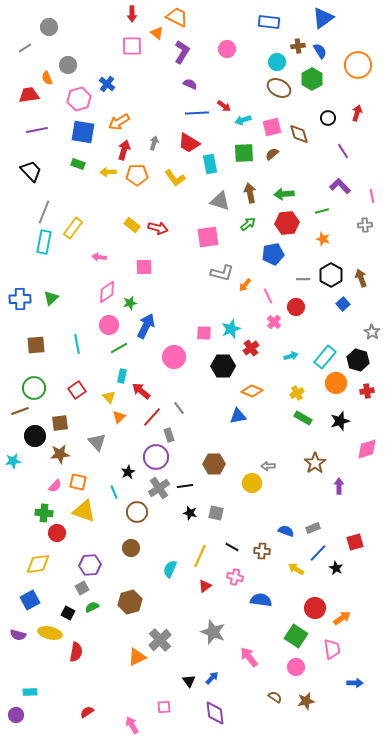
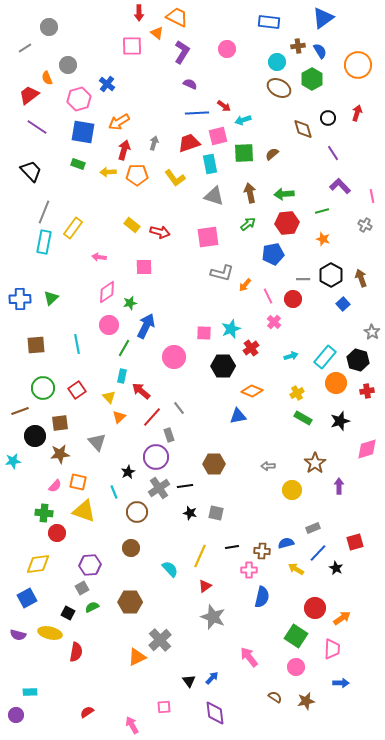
red arrow at (132, 14): moved 7 px right, 1 px up
red trapezoid at (29, 95): rotated 30 degrees counterclockwise
pink square at (272, 127): moved 54 px left, 9 px down
purple line at (37, 130): moved 3 px up; rotated 45 degrees clockwise
brown diamond at (299, 134): moved 4 px right, 5 px up
red trapezoid at (189, 143): rotated 130 degrees clockwise
purple line at (343, 151): moved 10 px left, 2 px down
gray triangle at (220, 201): moved 6 px left, 5 px up
gray cross at (365, 225): rotated 32 degrees clockwise
red arrow at (158, 228): moved 2 px right, 4 px down
red circle at (296, 307): moved 3 px left, 8 px up
green line at (119, 348): moved 5 px right; rotated 30 degrees counterclockwise
green circle at (34, 388): moved 9 px right
yellow circle at (252, 483): moved 40 px right, 7 px down
blue semicircle at (286, 531): moved 12 px down; rotated 35 degrees counterclockwise
black line at (232, 547): rotated 40 degrees counterclockwise
cyan semicircle at (170, 569): rotated 114 degrees clockwise
pink cross at (235, 577): moved 14 px right, 7 px up; rotated 14 degrees counterclockwise
blue square at (30, 600): moved 3 px left, 2 px up
blue semicircle at (261, 600): moved 1 px right, 3 px up; rotated 95 degrees clockwise
brown hexagon at (130, 602): rotated 15 degrees clockwise
gray star at (213, 632): moved 15 px up
pink trapezoid at (332, 649): rotated 10 degrees clockwise
blue arrow at (355, 683): moved 14 px left
